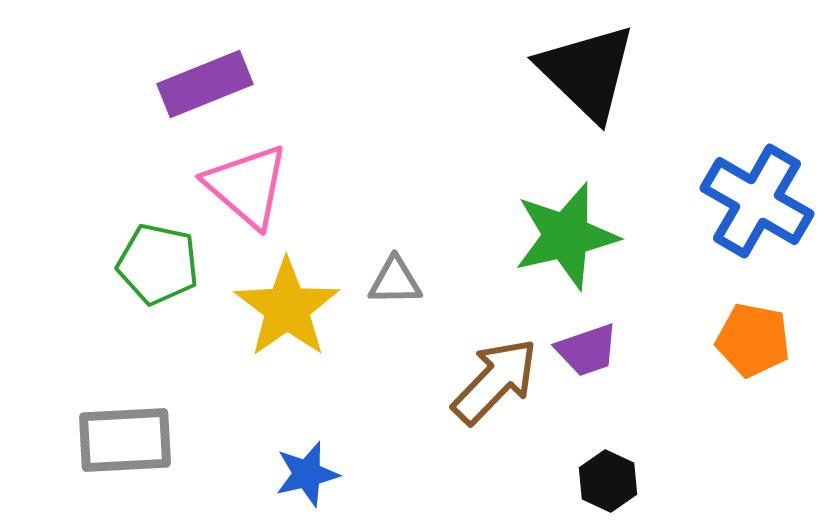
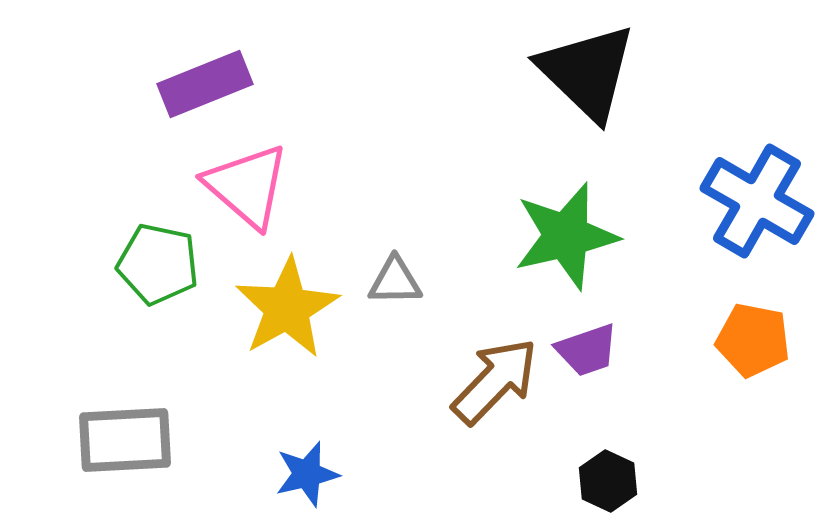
yellow star: rotated 6 degrees clockwise
